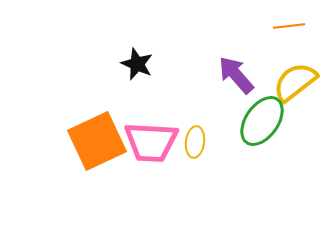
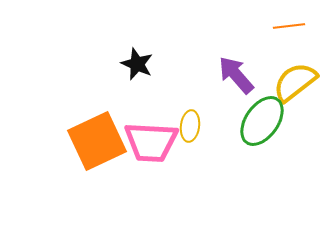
yellow ellipse: moved 5 px left, 16 px up
